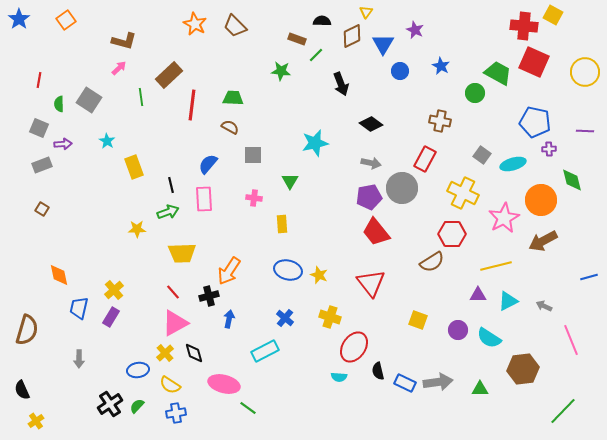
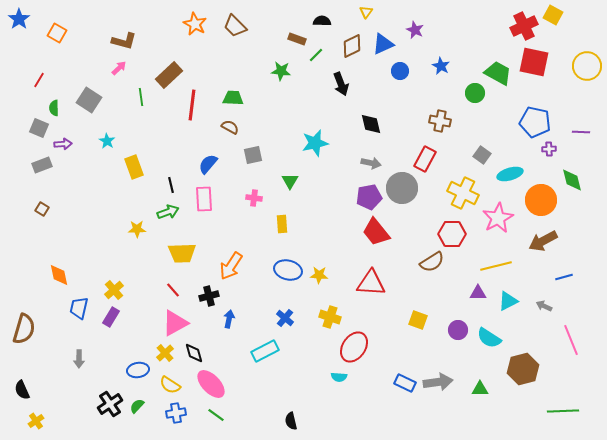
orange square at (66, 20): moved 9 px left, 13 px down; rotated 24 degrees counterclockwise
red cross at (524, 26): rotated 32 degrees counterclockwise
brown diamond at (352, 36): moved 10 px down
blue triangle at (383, 44): rotated 35 degrees clockwise
red square at (534, 62): rotated 12 degrees counterclockwise
yellow circle at (585, 72): moved 2 px right, 6 px up
red line at (39, 80): rotated 21 degrees clockwise
green semicircle at (59, 104): moved 5 px left, 4 px down
black diamond at (371, 124): rotated 40 degrees clockwise
purple line at (585, 131): moved 4 px left, 1 px down
gray square at (253, 155): rotated 12 degrees counterclockwise
cyan ellipse at (513, 164): moved 3 px left, 10 px down
pink star at (504, 218): moved 6 px left
orange arrow at (229, 271): moved 2 px right, 5 px up
yellow star at (319, 275): rotated 18 degrees counterclockwise
blue line at (589, 277): moved 25 px left
red triangle at (371, 283): rotated 48 degrees counterclockwise
red line at (173, 292): moved 2 px up
purple triangle at (478, 295): moved 2 px up
brown semicircle at (27, 330): moved 3 px left, 1 px up
brown hexagon at (523, 369): rotated 8 degrees counterclockwise
black semicircle at (378, 371): moved 87 px left, 50 px down
pink ellipse at (224, 384): moved 13 px left; rotated 32 degrees clockwise
green line at (248, 408): moved 32 px left, 7 px down
green line at (563, 411): rotated 44 degrees clockwise
